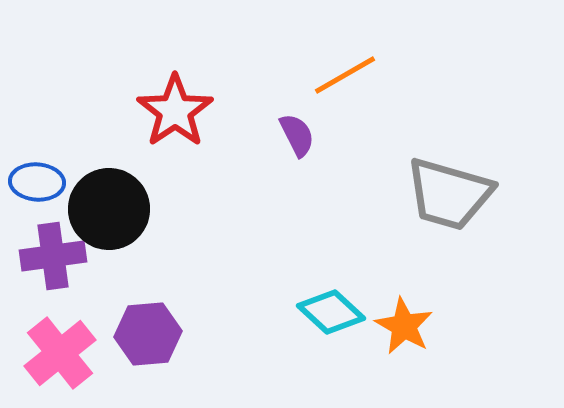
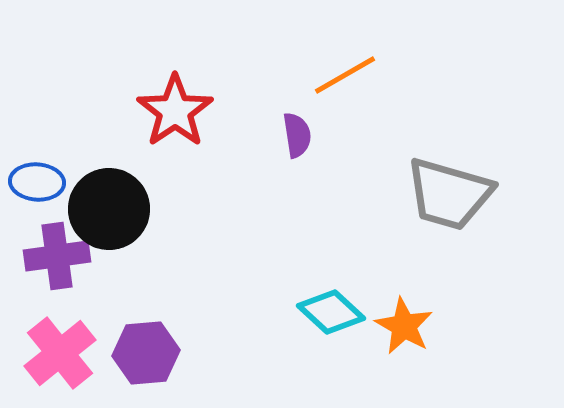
purple semicircle: rotated 18 degrees clockwise
purple cross: moved 4 px right
purple hexagon: moved 2 px left, 19 px down
